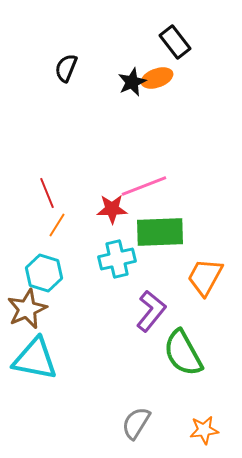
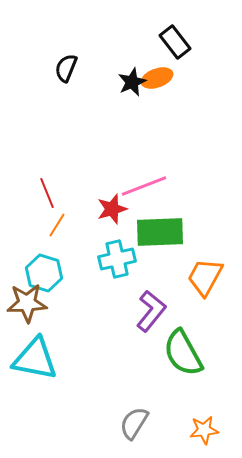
red star: rotated 16 degrees counterclockwise
brown star: moved 6 px up; rotated 21 degrees clockwise
gray semicircle: moved 2 px left
